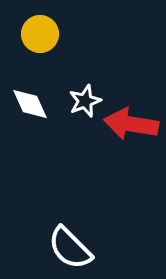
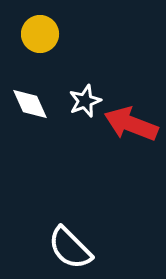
red arrow: rotated 12 degrees clockwise
